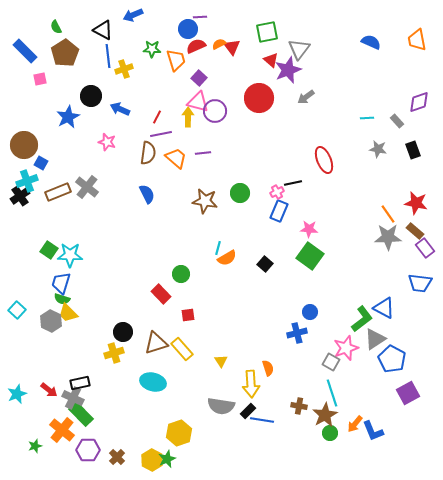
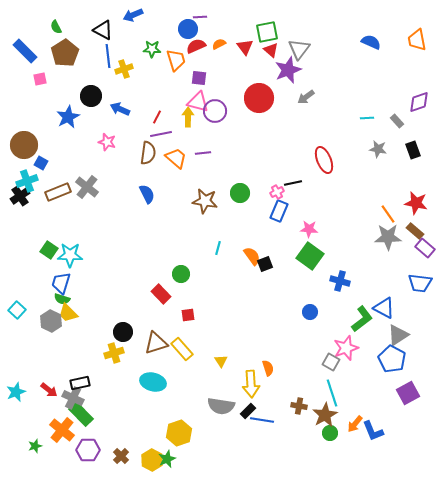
red triangle at (232, 47): moved 13 px right
red triangle at (271, 60): moved 10 px up
purple square at (199, 78): rotated 35 degrees counterclockwise
purple rectangle at (425, 248): rotated 12 degrees counterclockwise
orange semicircle at (227, 258): moved 25 px right, 2 px up; rotated 96 degrees counterclockwise
black square at (265, 264): rotated 28 degrees clockwise
blue cross at (297, 333): moved 43 px right, 52 px up; rotated 30 degrees clockwise
gray triangle at (375, 339): moved 23 px right, 4 px up
cyan star at (17, 394): moved 1 px left, 2 px up
brown cross at (117, 457): moved 4 px right, 1 px up
